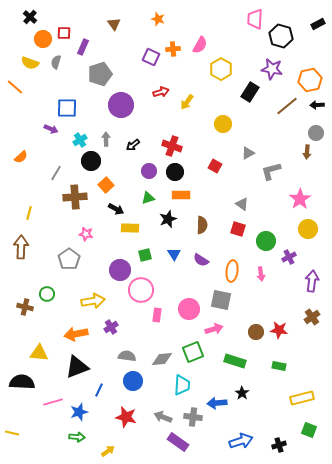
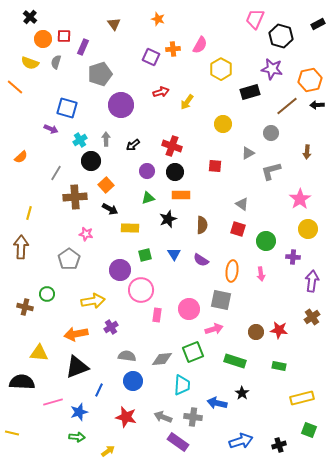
pink trapezoid at (255, 19): rotated 20 degrees clockwise
red square at (64, 33): moved 3 px down
black rectangle at (250, 92): rotated 42 degrees clockwise
blue square at (67, 108): rotated 15 degrees clockwise
gray circle at (316, 133): moved 45 px left
red square at (215, 166): rotated 24 degrees counterclockwise
purple circle at (149, 171): moved 2 px left
black arrow at (116, 209): moved 6 px left
purple cross at (289, 257): moved 4 px right; rotated 32 degrees clockwise
blue arrow at (217, 403): rotated 18 degrees clockwise
